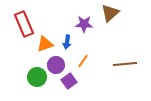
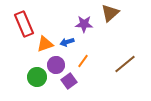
blue arrow: rotated 64 degrees clockwise
brown line: rotated 35 degrees counterclockwise
